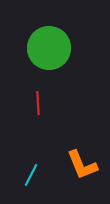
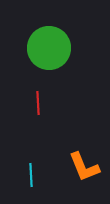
orange L-shape: moved 2 px right, 2 px down
cyan line: rotated 30 degrees counterclockwise
